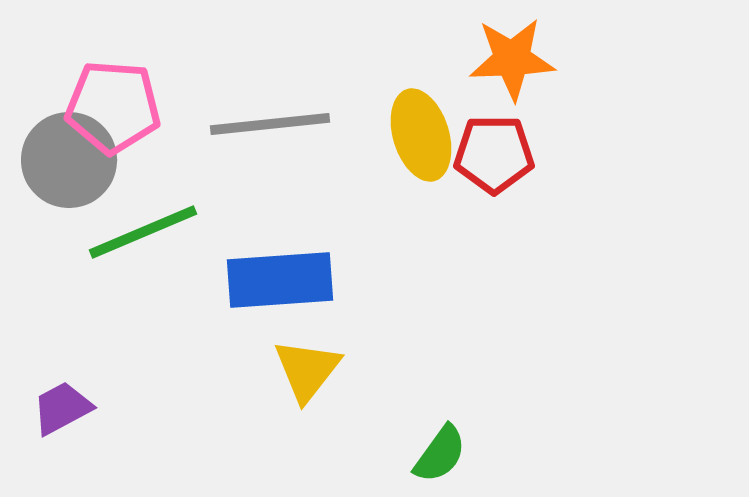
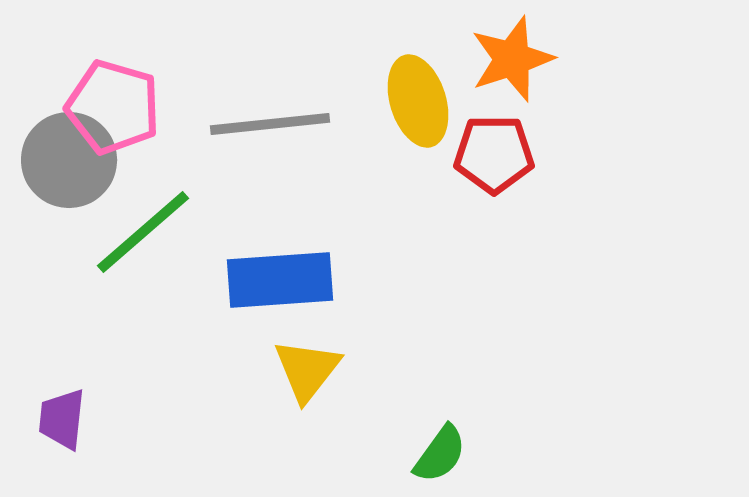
orange star: rotated 16 degrees counterclockwise
pink pentagon: rotated 12 degrees clockwise
yellow ellipse: moved 3 px left, 34 px up
green line: rotated 18 degrees counterclockwise
purple trapezoid: moved 11 px down; rotated 56 degrees counterclockwise
